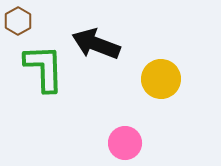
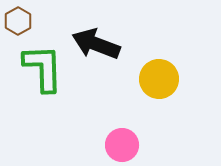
green L-shape: moved 1 px left
yellow circle: moved 2 px left
pink circle: moved 3 px left, 2 px down
